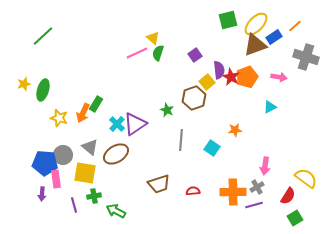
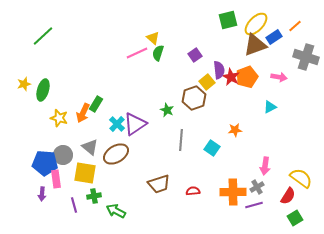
yellow semicircle at (306, 178): moved 5 px left
